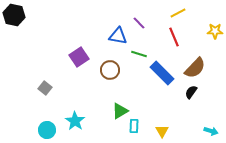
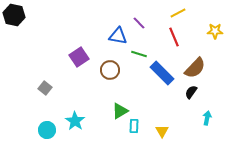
cyan arrow: moved 4 px left, 13 px up; rotated 96 degrees counterclockwise
